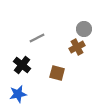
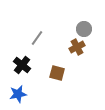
gray line: rotated 28 degrees counterclockwise
